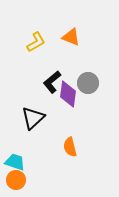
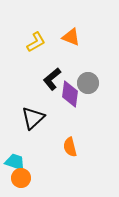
black L-shape: moved 3 px up
purple diamond: moved 2 px right
orange circle: moved 5 px right, 2 px up
